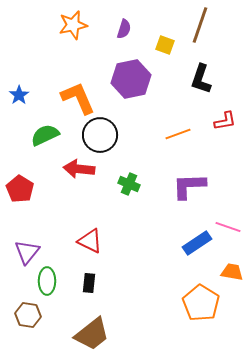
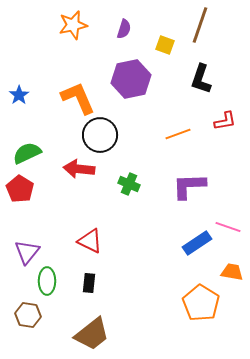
green semicircle: moved 18 px left, 18 px down
